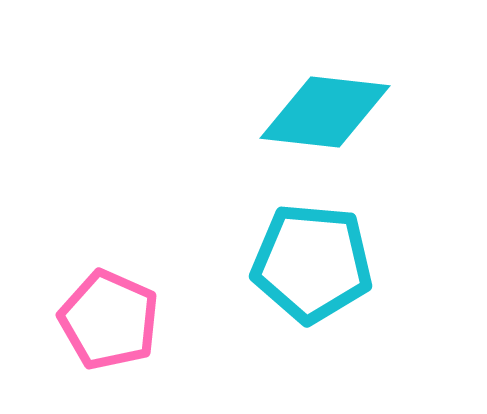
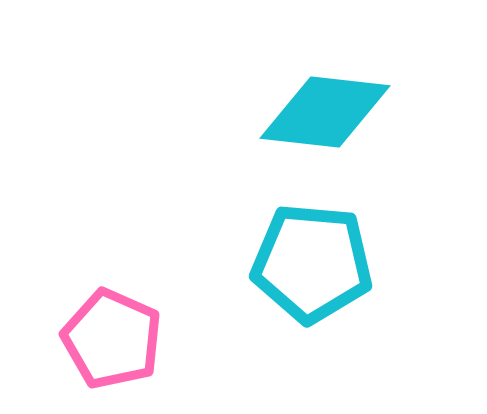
pink pentagon: moved 3 px right, 19 px down
